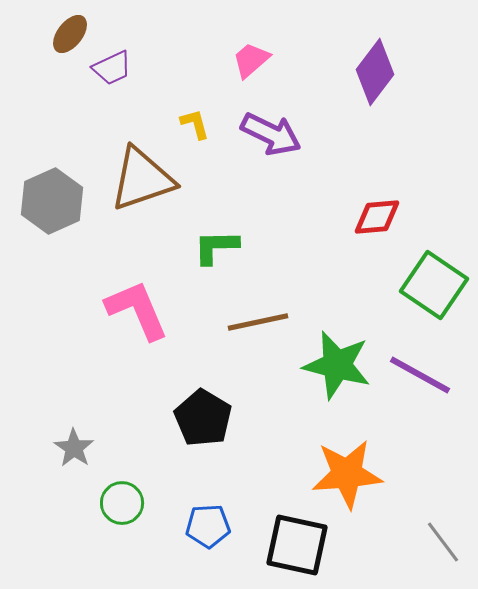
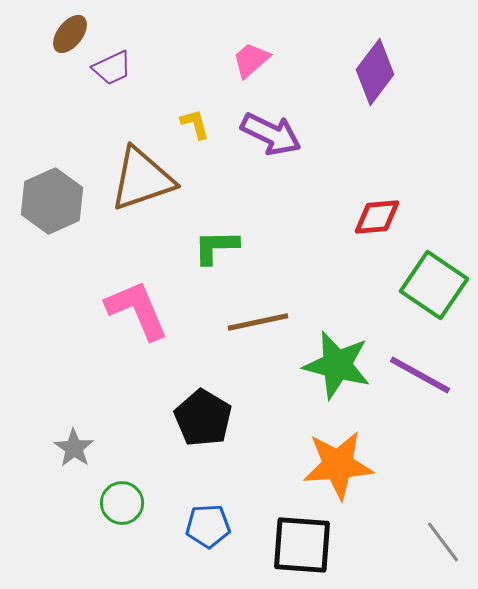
orange star: moved 9 px left, 9 px up
black square: moved 5 px right; rotated 8 degrees counterclockwise
